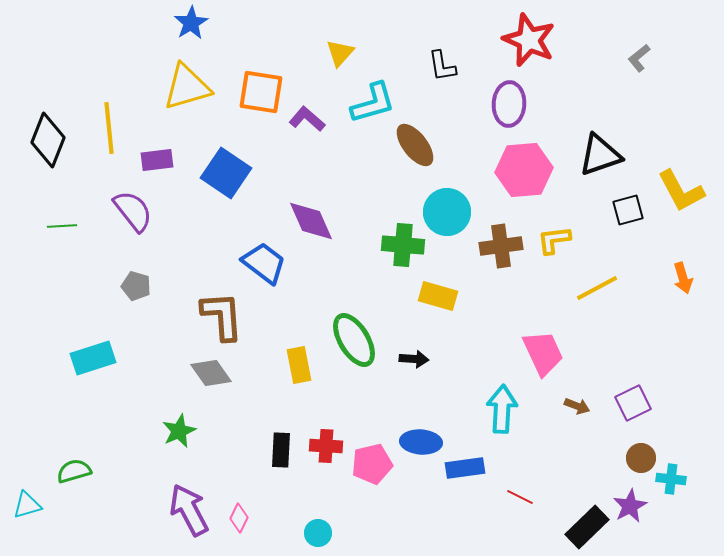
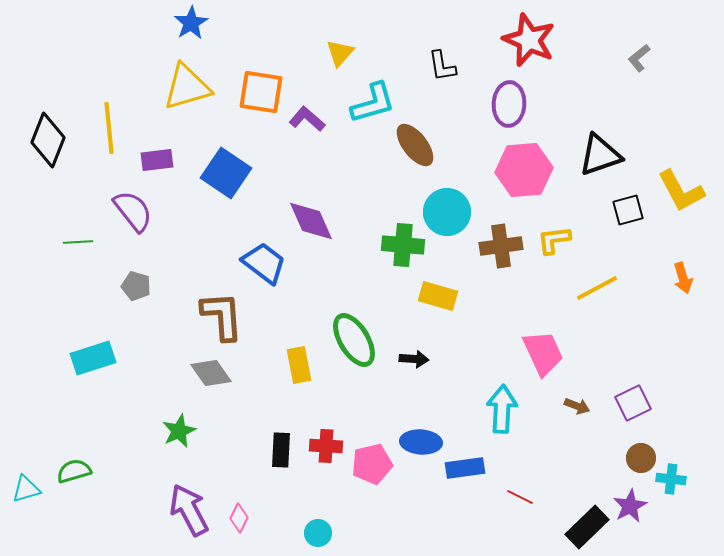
green line at (62, 226): moved 16 px right, 16 px down
cyan triangle at (27, 505): moved 1 px left, 16 px up
